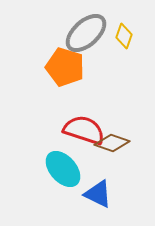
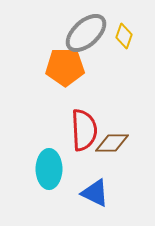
orange pentagon: rotated 18 degrees counterclockwise
red semicircle: rotated 69 degrees clockwise
brown diamond: rotated 20 degrees counterclockwise
cyan ellipse: moved 14 px left; rotated 42 degrees clockwise
blue triangle: moved 3 px left, 1 px up
